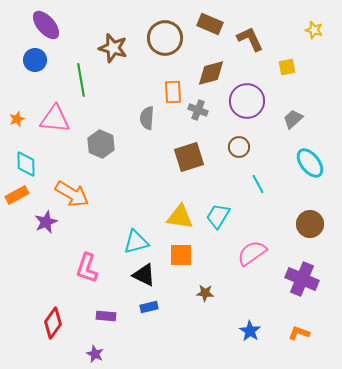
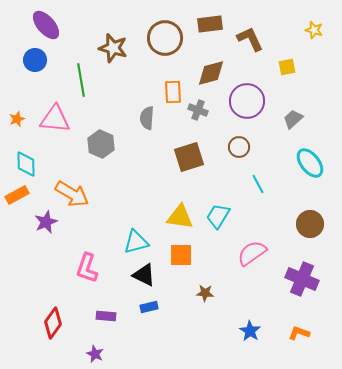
brown rectangle at (210, 24): rotated 30 degrees counterclockwise
